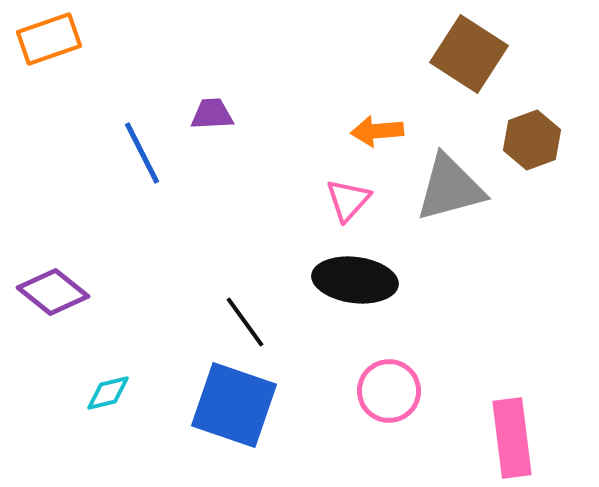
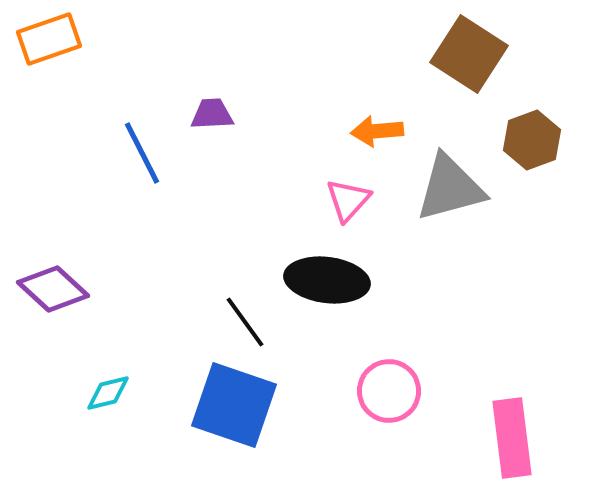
black ellipse: moved 28 px left
purple diamond: moved 3 px up; rotated 4 degrees clockwise
